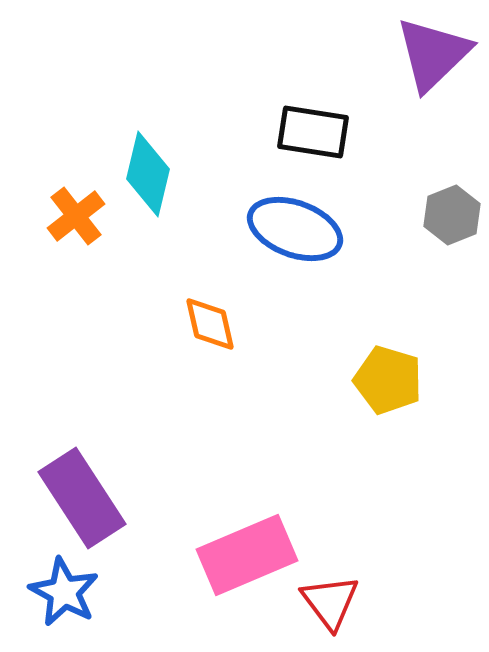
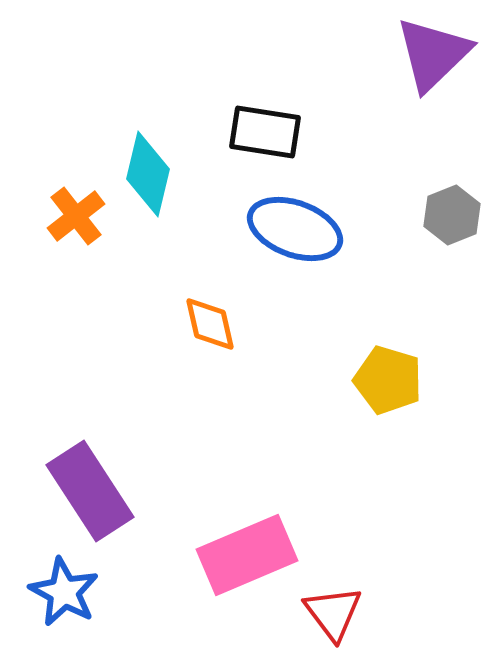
black rectangle: moved 48 px left
purple rectangle: moved 8 px right, 7 px up
red triangle: moved 3 px right, 11 px down
